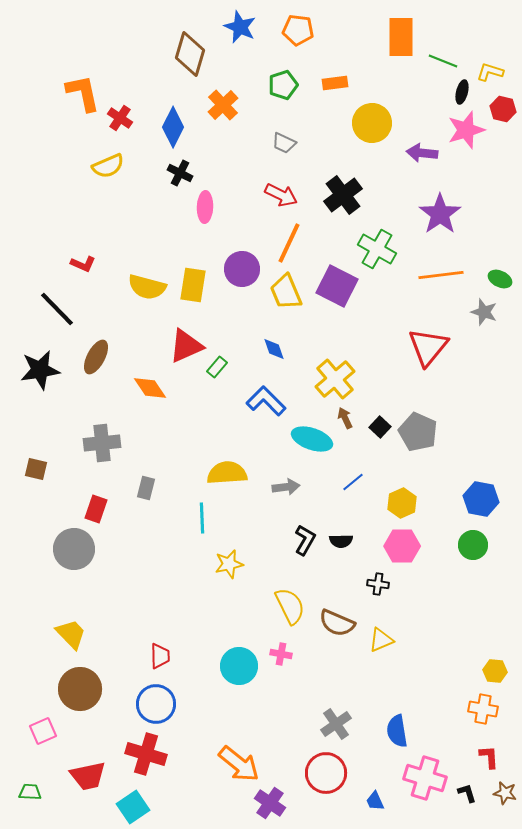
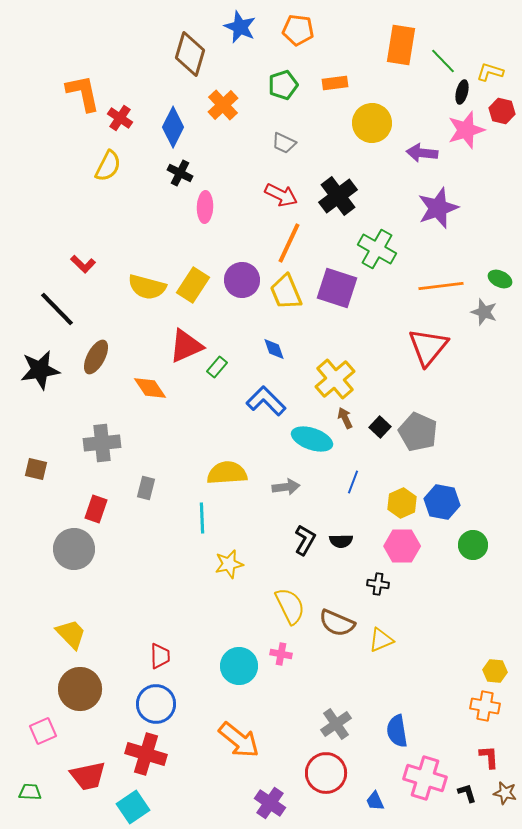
orange rectangle at (401, 37): moved 8 px down; rotated 9 degrees clockwise
green line at (443, 61): rotated 24 degrees clockwise
red hexagon at (503, 109): moved 1 px left, 2 px down
yellow semicircle at (108, 166): rotated 40 degrees counterclockwise
black cross at (343, 195): moved 5 px left, 1 px down
purple star at (440, 214): moved 2 px left, 6 px up; rotated 15 degrees clockwise
red L-shape at (83, 264): rotated 20 degrees clockwise
purple circle at (242, 269): moved 11 px down
orange line at (441, 275): moved 11 px down
yellow rectangle at (193, 285): rotated 24 degrees clockwise
purple square at (337, 286): moved 2 px down; rotated 9 degrees counterclockwise
blue line at (353, 482): rotated 30 degrees counterclockwise
blue hexagon at (481, 499): moved 39 px left, 3 px down
orange cross at (483, 709): moved 2 px right, 3 px up
orange arrow at (239, 764): moved 24 px up
